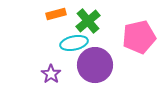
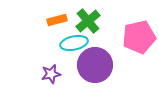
orange rectangle: moved 1 px right, 6 px down
purple star: rotated 24 degrees clockwise
